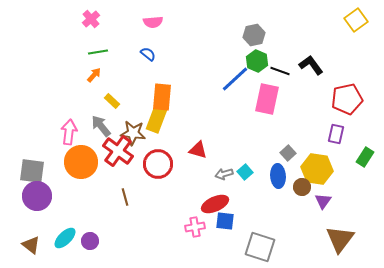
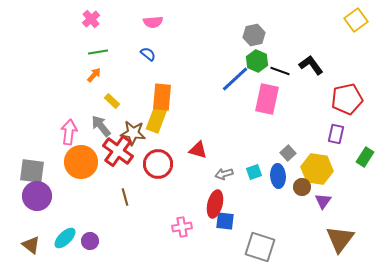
cyan square at (245, 172): moved 9 px right; rotated 21 degrees clockwise
red ellipse at (215, 204): rotated 52 degrees counterclockwise
pink cross at (195, 227): moved 13 px left
